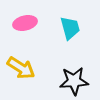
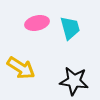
pink ellipse: moved 12 px right
black star: rotated 12 degrees clockwise
